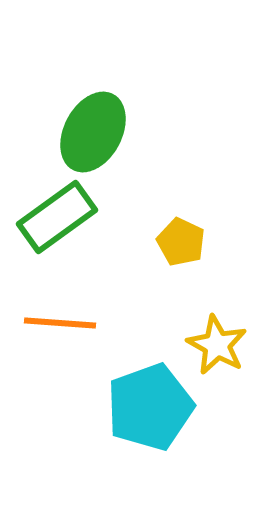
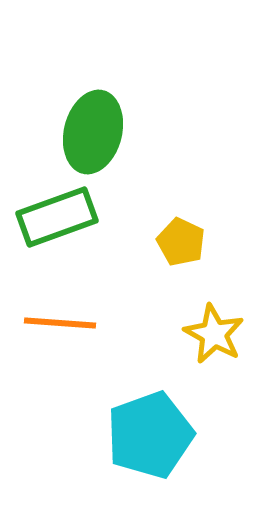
green ellipse: rotated 14 degrees counterclockwise
green rectangle: rotated 16 degrees clockwise
yellow star: moved 3 px left, 11 px up
cyan pentagon: moved 28 px down
